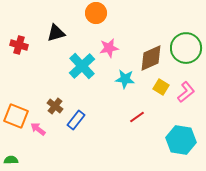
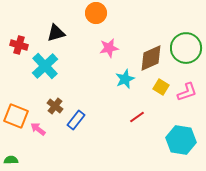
cyan cross: moved 37 px left
cyan star: rotated 30 degrees counterclockwise
pink L-shape: moved 1 px right; rotated 20 degrees clockwise
